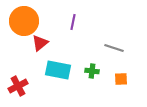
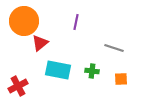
purple line: moved 3 px right
